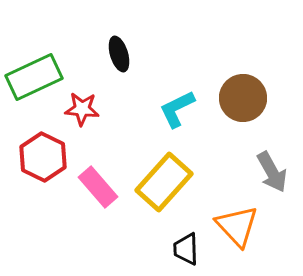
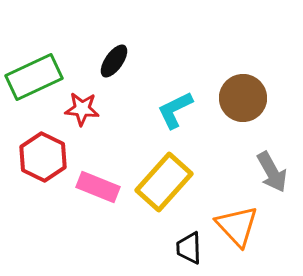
black ellipse: moved 5 px left, 7 px down; rotated 52 degrees clockwise
cyan L-shape: moved 2 px left, 1 px down
pink rectangle: rotated 27 degrees counterclockwise
black trapezoid: moved 3 px right, 1 px up
